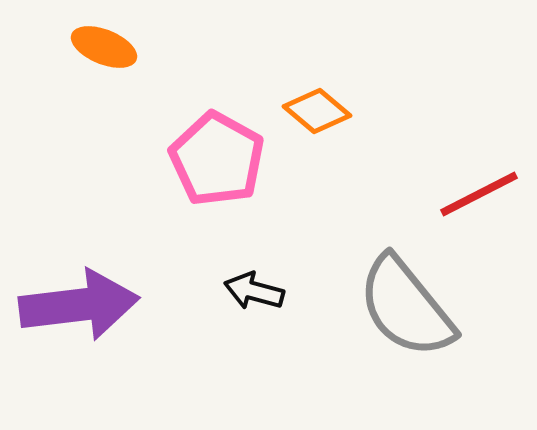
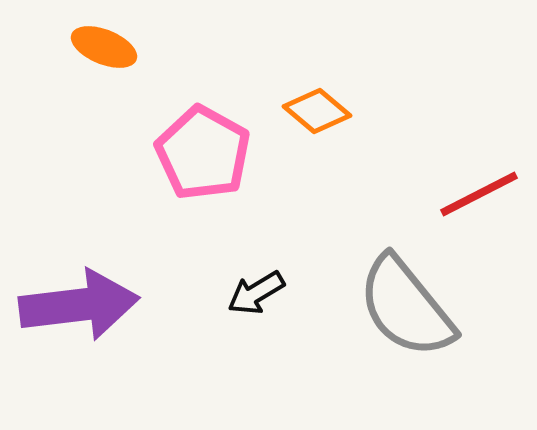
pink pentagon: moved 14 px left, 6 px up
black arrow: moved 2 px right, 2 px down; rotated 46 degrees counterclockwise
